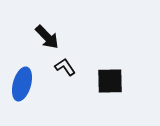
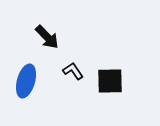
black L-shape: moved 8 px right, 4 px down
blue ellipse: moved 4 px right, 3 px up
